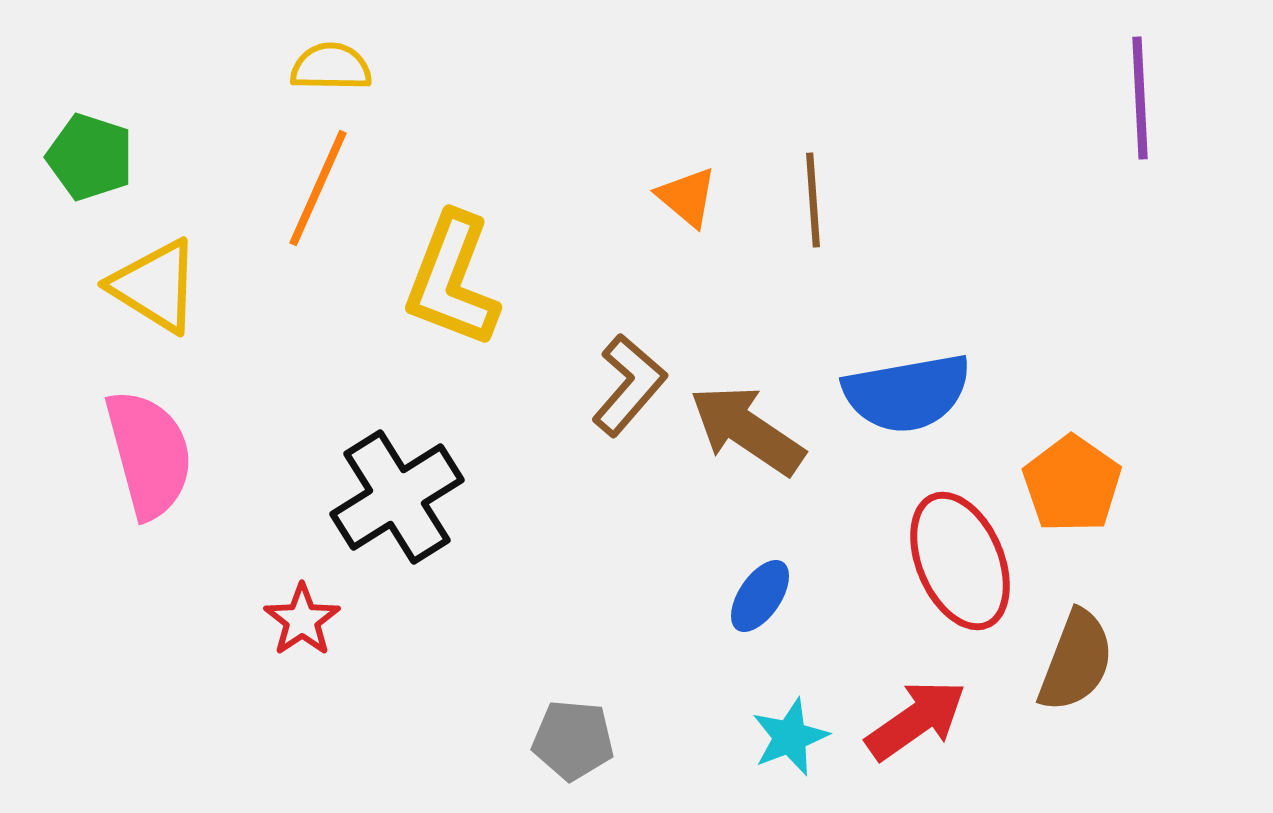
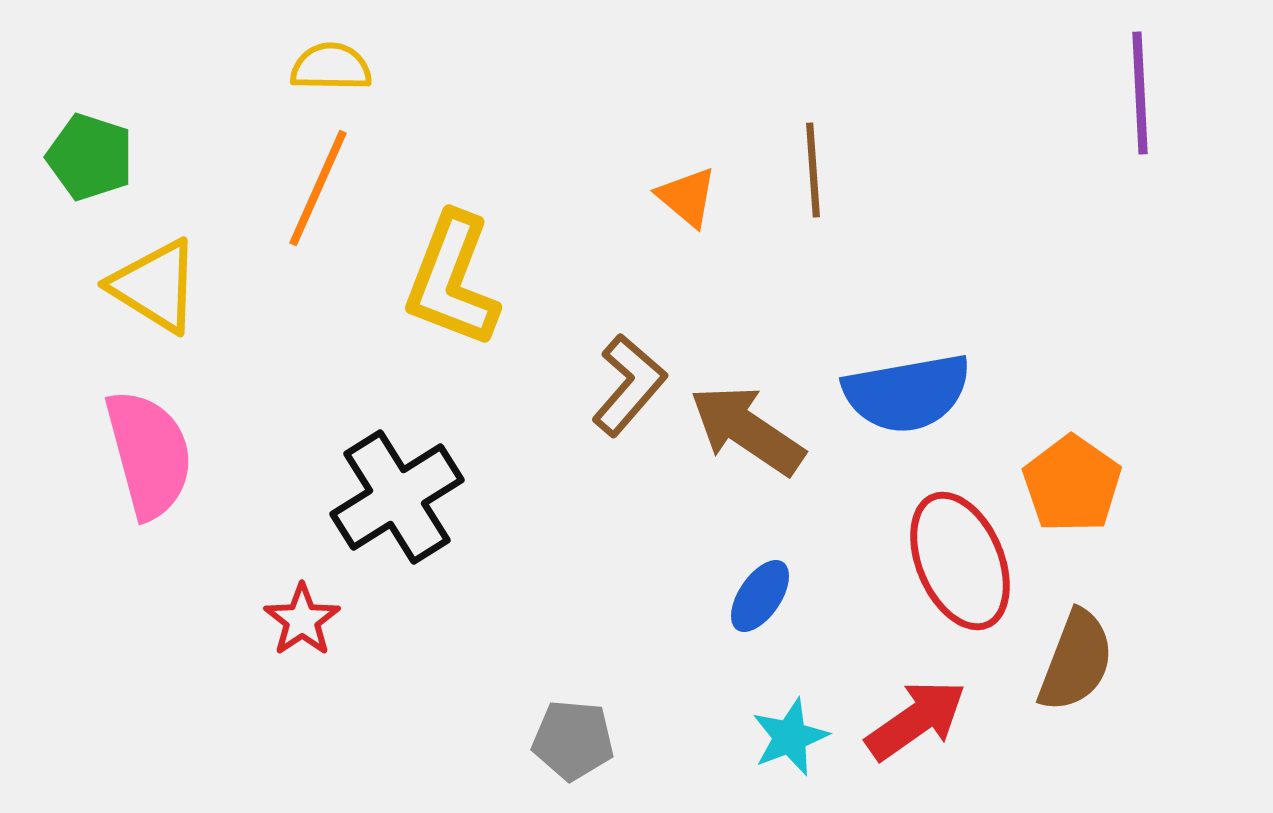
purple line: moved 5 px up
brown line: moved 30 px up
